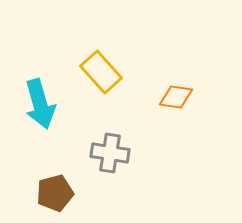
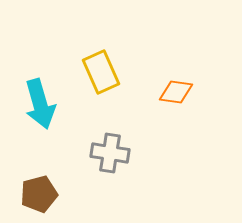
yellow rectangle: rotated 18 degrees clockwise
orange diamond: moved 5 px up
brown pentagon: moved 16 px left, 1 px down
